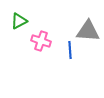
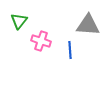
green triangle: rotated 24 degrees counterclockwise
gray triangle: moved 6 px up
